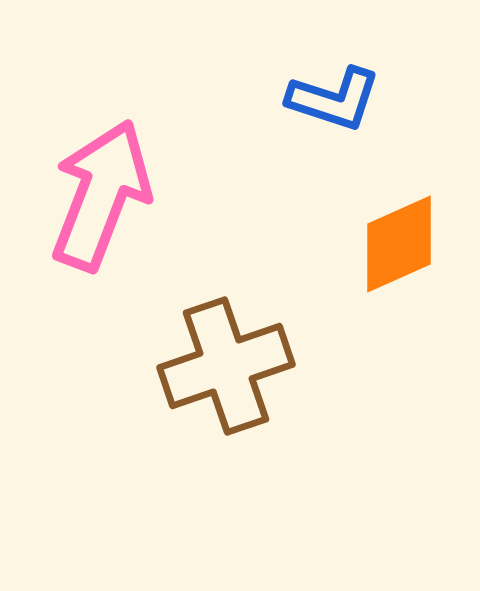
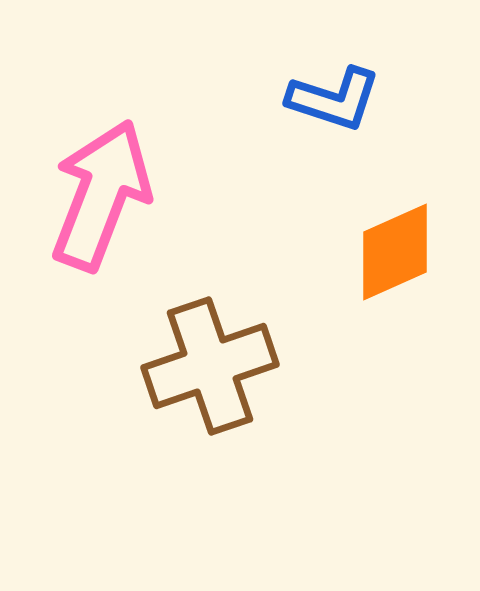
orange diamond: moved 4 px left, 8 px down
brown cross: moved 16 px left
